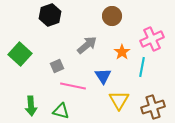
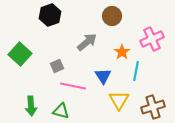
gray arrow: moved 3 px up
cyan line: moved 6 px left, 4 px down
